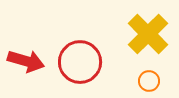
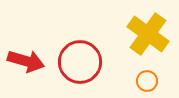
yellow cross: rotated 9 degrees counterclockwise
orange circle: moved 2 px left
